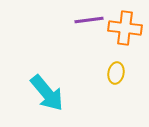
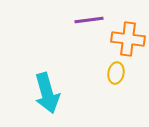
orange cross: moved 3 px right, 11 px down
cyan arrow: rotated 24 degrees clockwise
